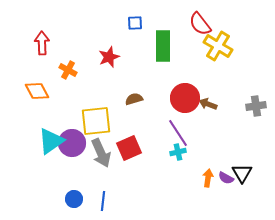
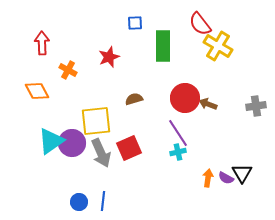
blue circle: moved 5 px right, 3 px down
